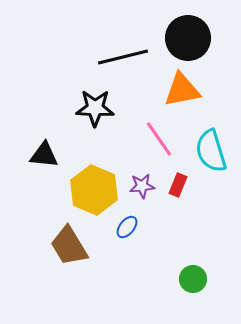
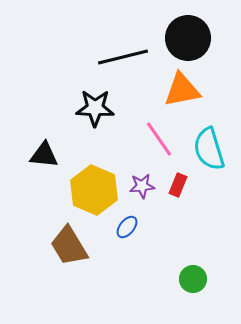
cyan semicircle: moved 2 px left, 2 px up
